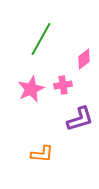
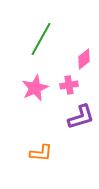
pink cross: moved 6 px right
pink star: moved 4 px right, 1 px up
purple L-shape: moved 1 px right, 2 px up
orange L-shape: moved 1 px left, 1 px up
